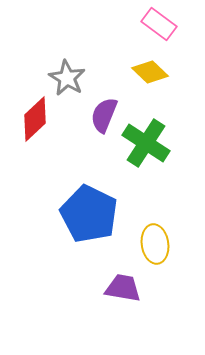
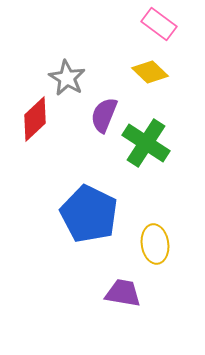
purple trapezoid: moved 5 px down
